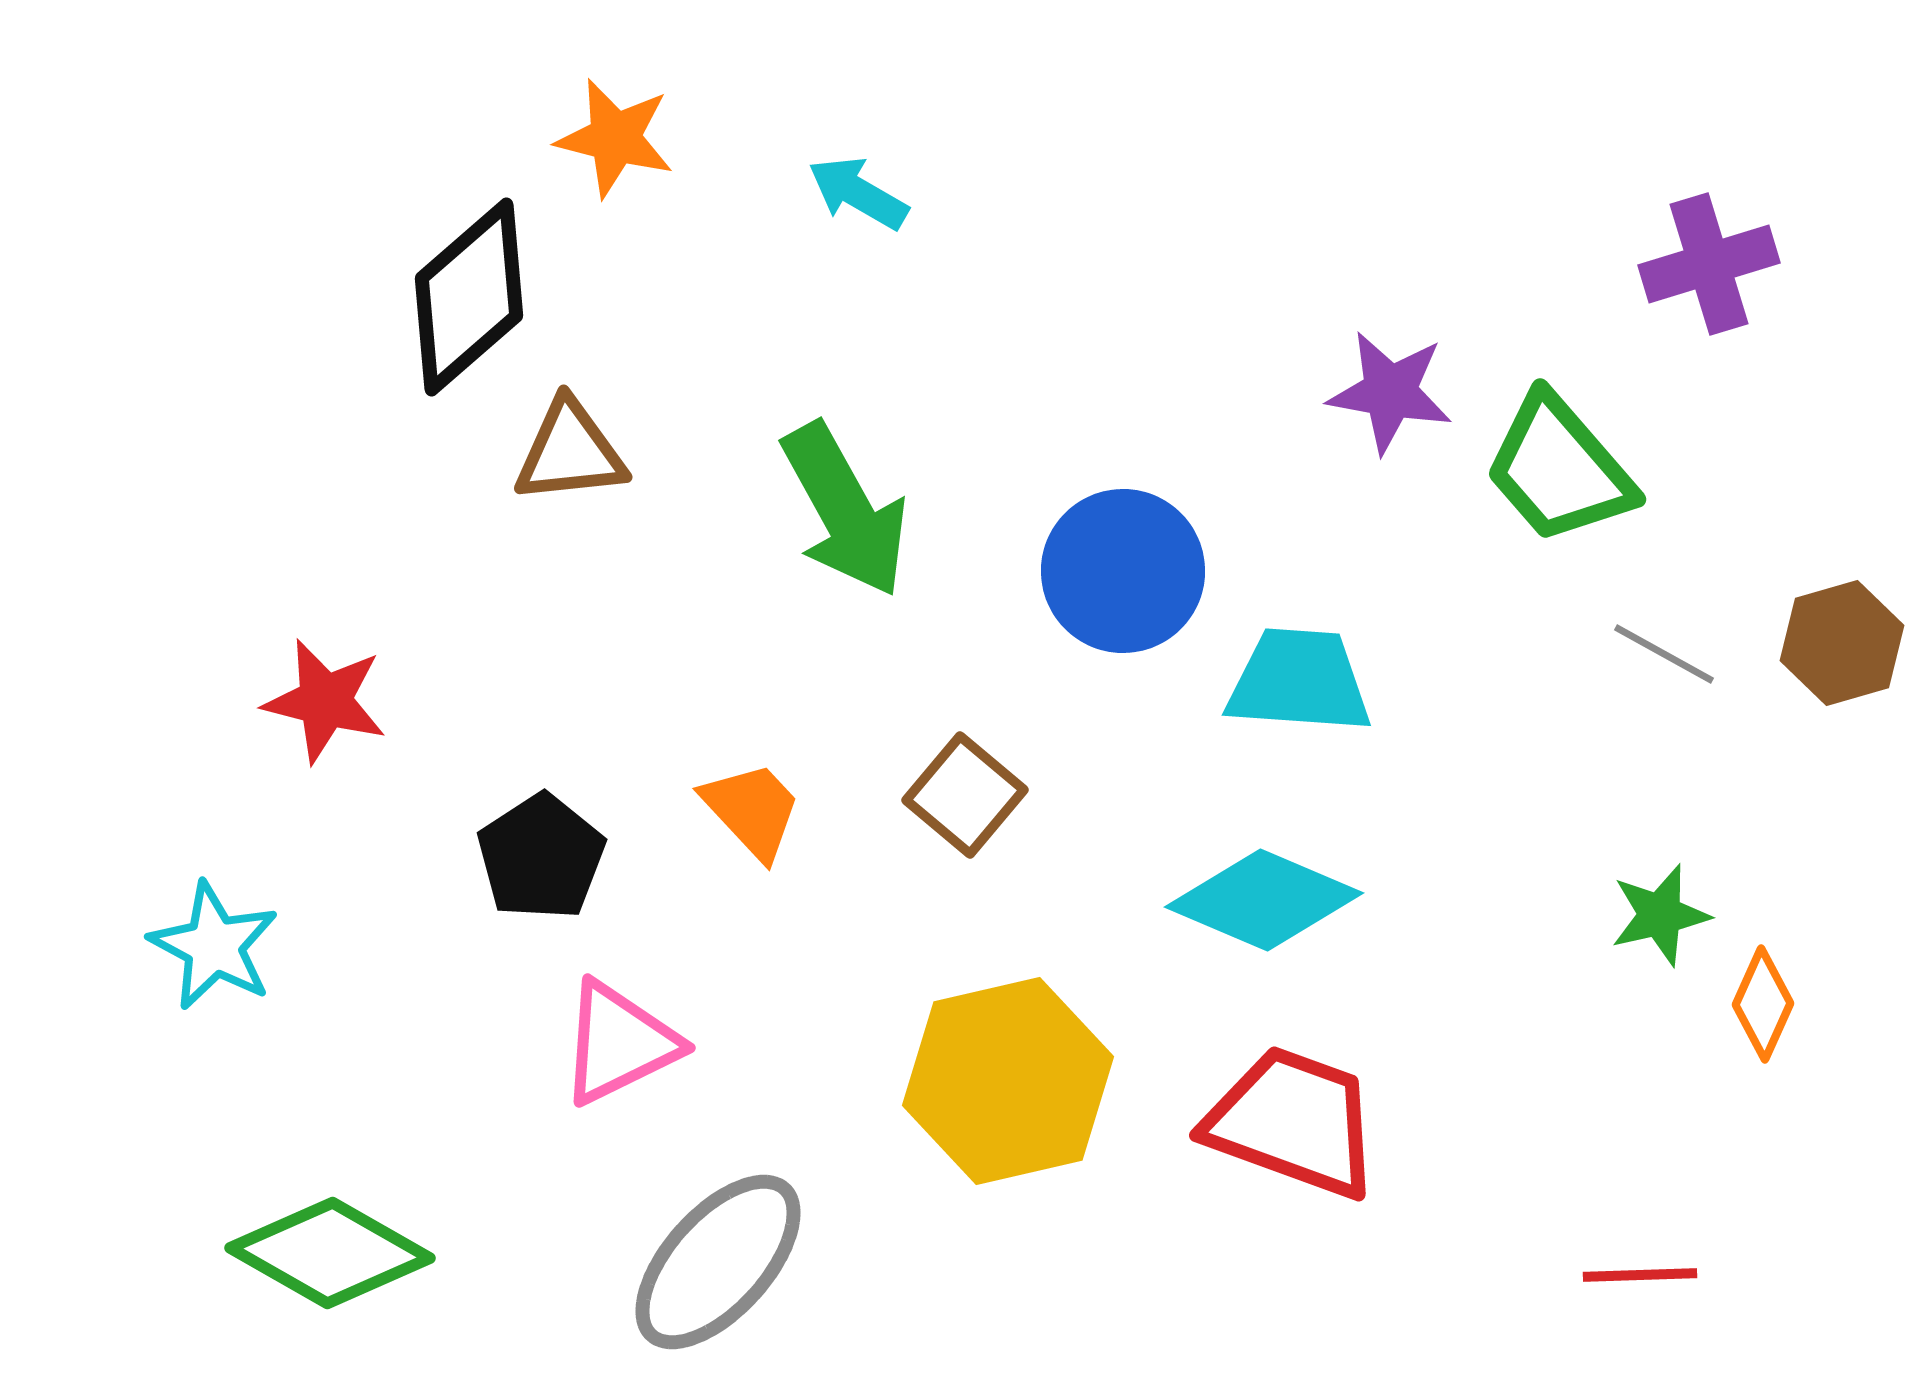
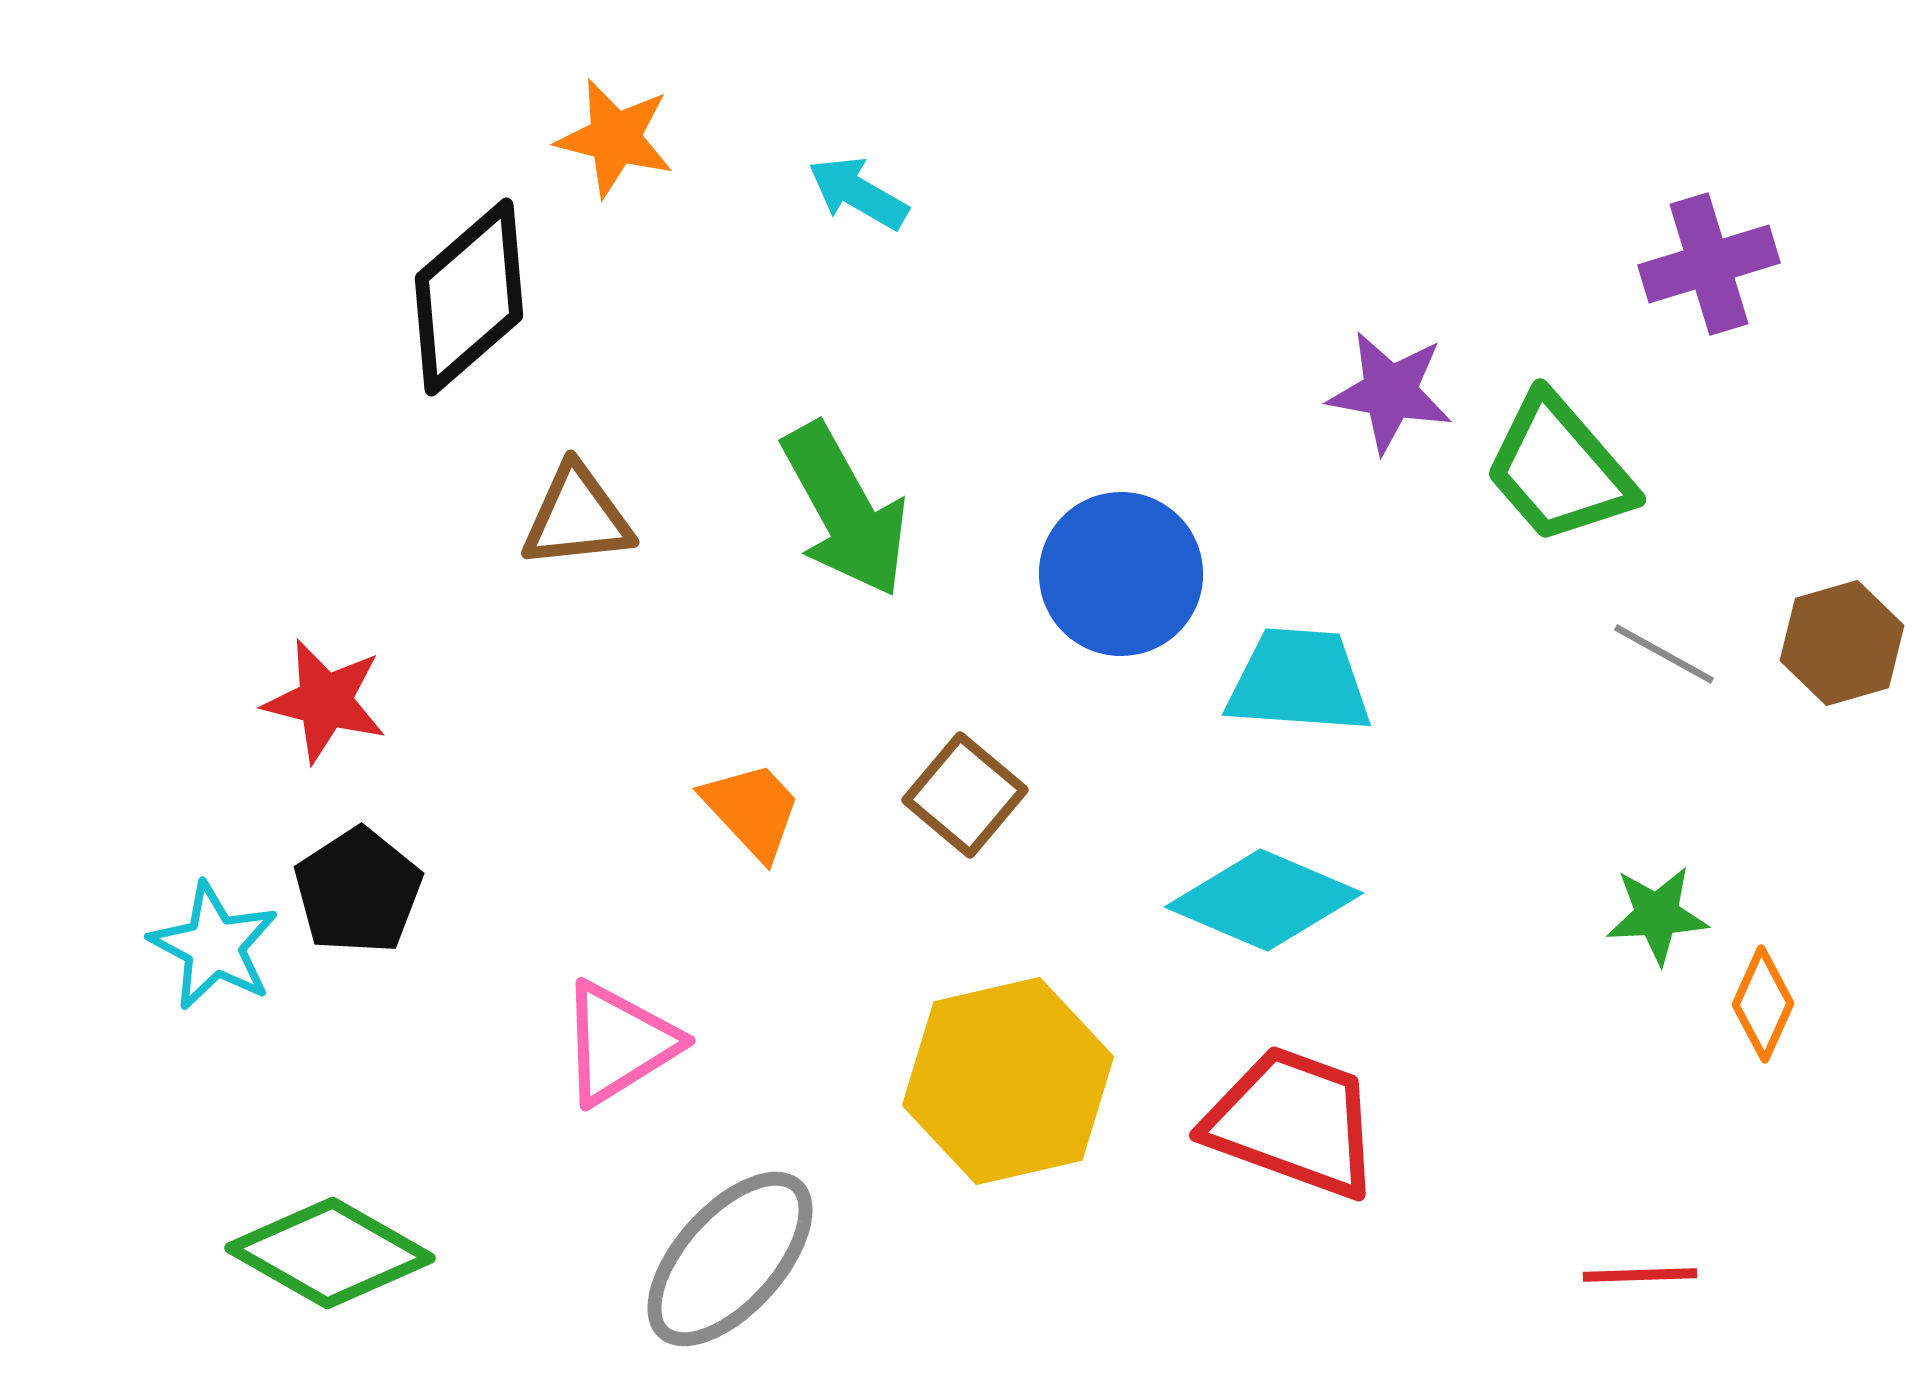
brown triangle: moved 7 px right, 65 px down
blue circle: moved 2 px left, 3 px down
black pentagon: moved 183 px left, 34 px down
green star: moved 3 px left; rotated 10 degrees clockwise
pink triangle: rotated 6 degrees counterclockwise
gray ellipse: moved 12 px right, 3 px up
